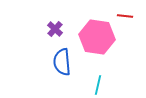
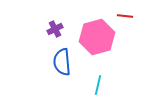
purple cross: rotated 21 degrees clockwise
pink hexagon: rotated 24 degrees counterclockwise
